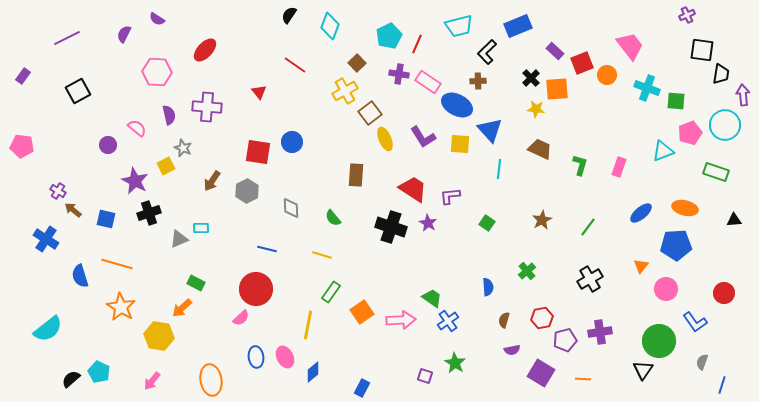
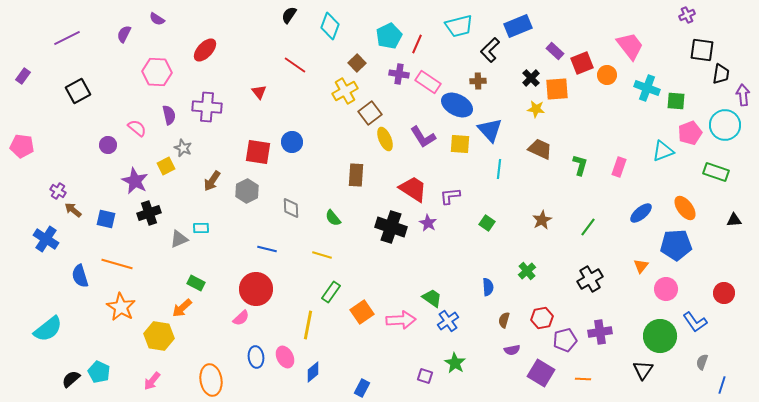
black L-shape at (487, 52): moved 3 px right, 2 px up
orange ellipse at (685, 208): rotated 40 degrees clockwise
green circle at (659, 341): moved 1 px right, 5 px up
